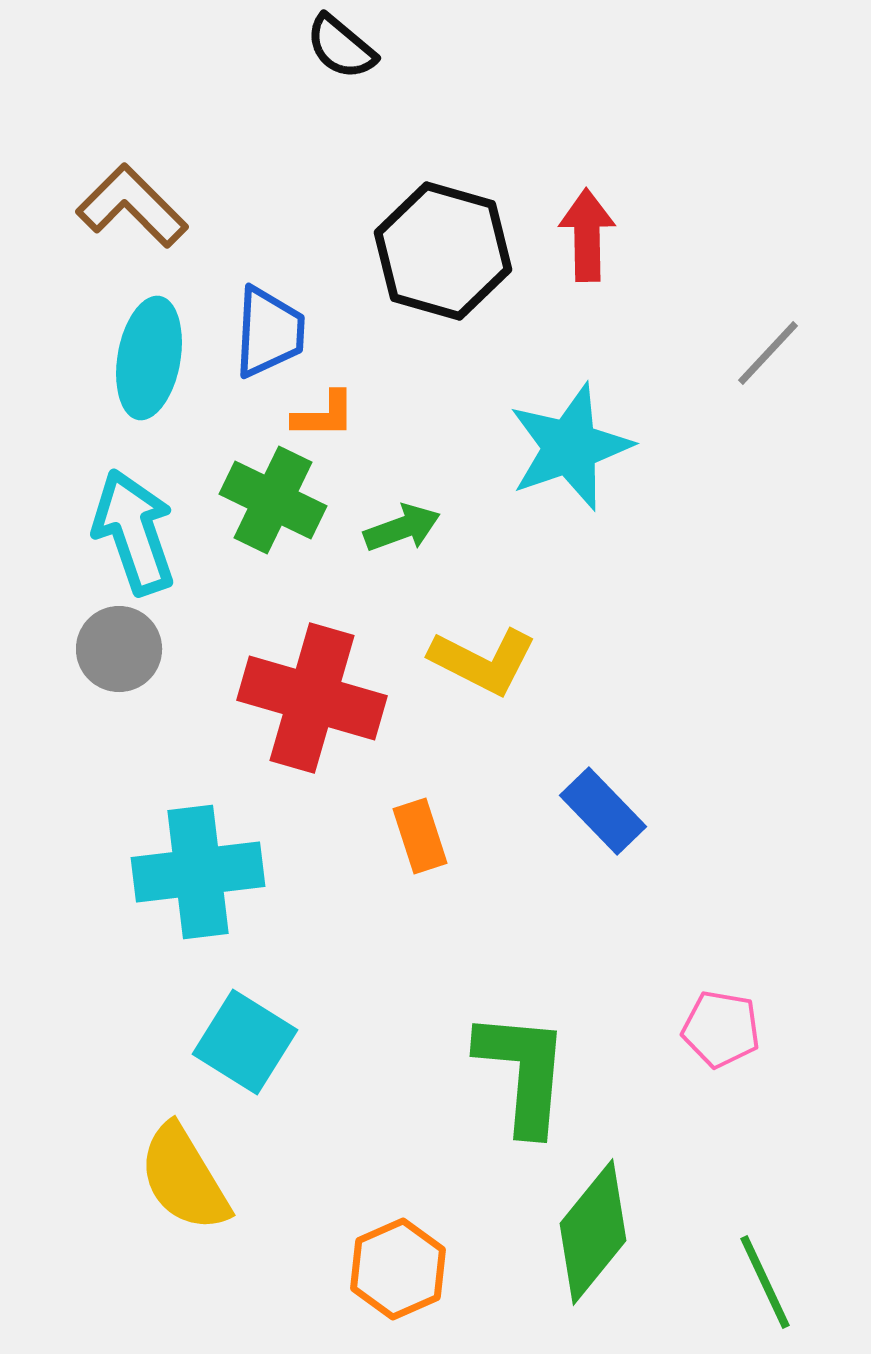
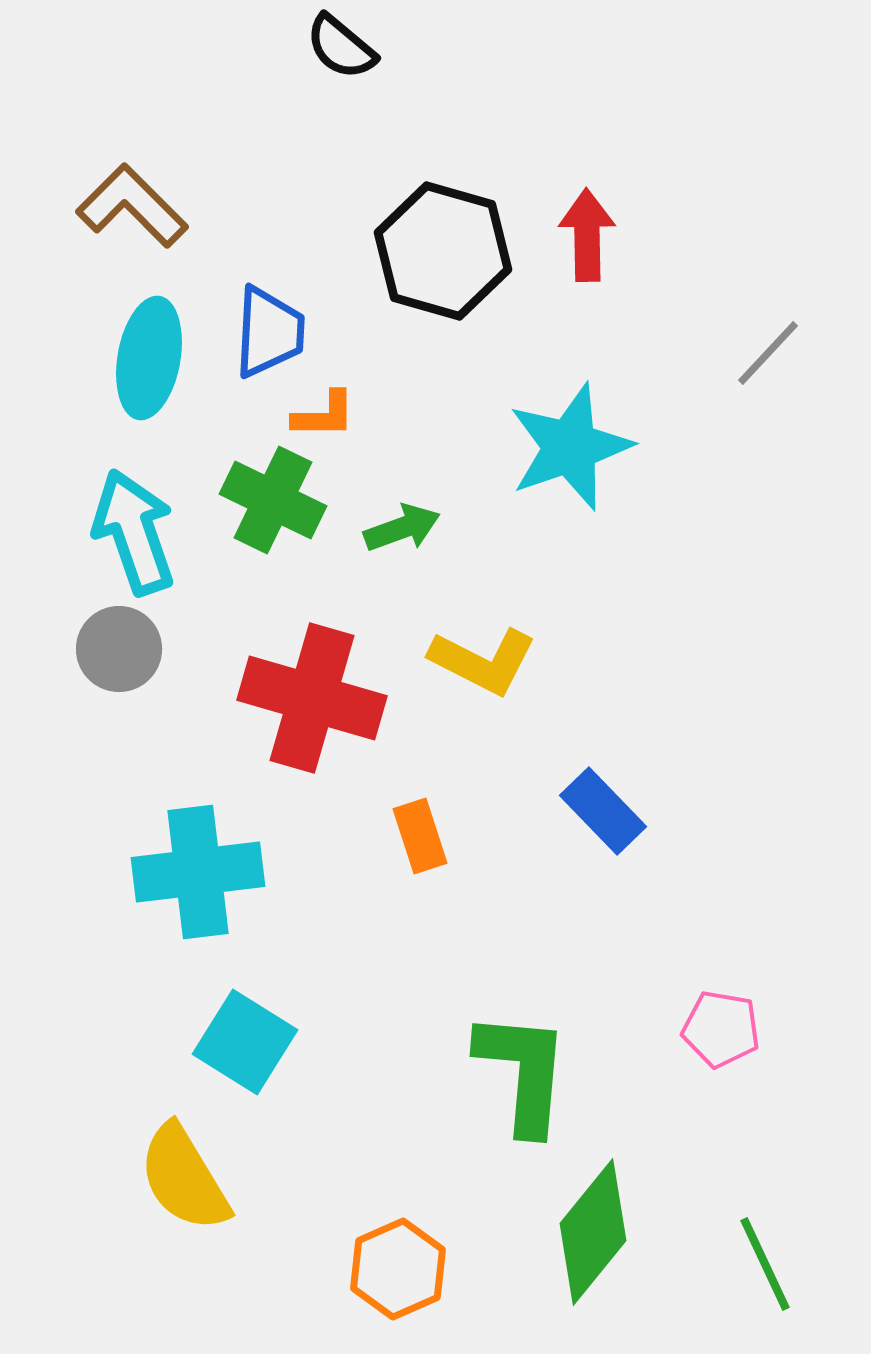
green line: moved 18 px up
